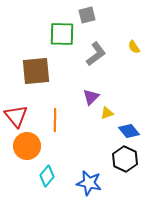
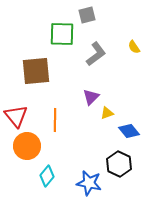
black hexagon: moved 6 px left, 5 px down
